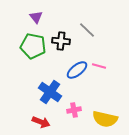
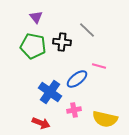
black cross: moved 1 px right, 1 px down
blue ellipse: moved 9 px down
red arrow: moved 1 px down
